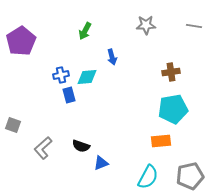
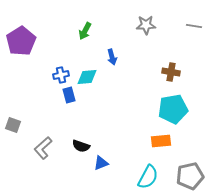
brown cross: rotated 18 degrees clockwise
